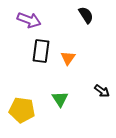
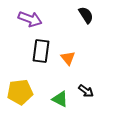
purple arrow: moved 1 px right, 1 px up
orange triangle: rotated 14 degrees counterclockwise
black arrow: moved 16 px left
green triangle: rotated 30 degrees counterclockwise
yellow pentagon: moved 2 px left, 18 px up; rotated 15 degrees counterclockwise
